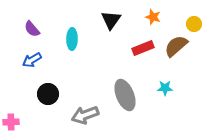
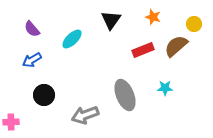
cyan ellipse: rotated 45 degrees clockwise
red rectangle: moved 2 px down
black circle: moved 4 px left, 1 px down
